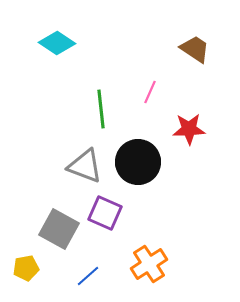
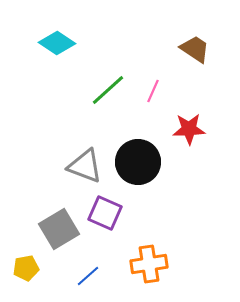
pink line: moved 3 px right, 1 px up
green line: moved 7 px right, 19 px up; rotated 54 degrees clockwise
gray square: rotated 30 degrees clockwise
orange cross: rotated 24 degrees clockwise
